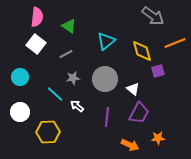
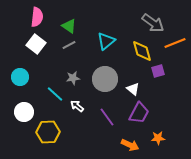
gray arrow: moved 7 px down
gray line: moved 3 px right, 9 px up
white circle: moved 4 px right
purple line: rotated 42 degrees counterclockwise
